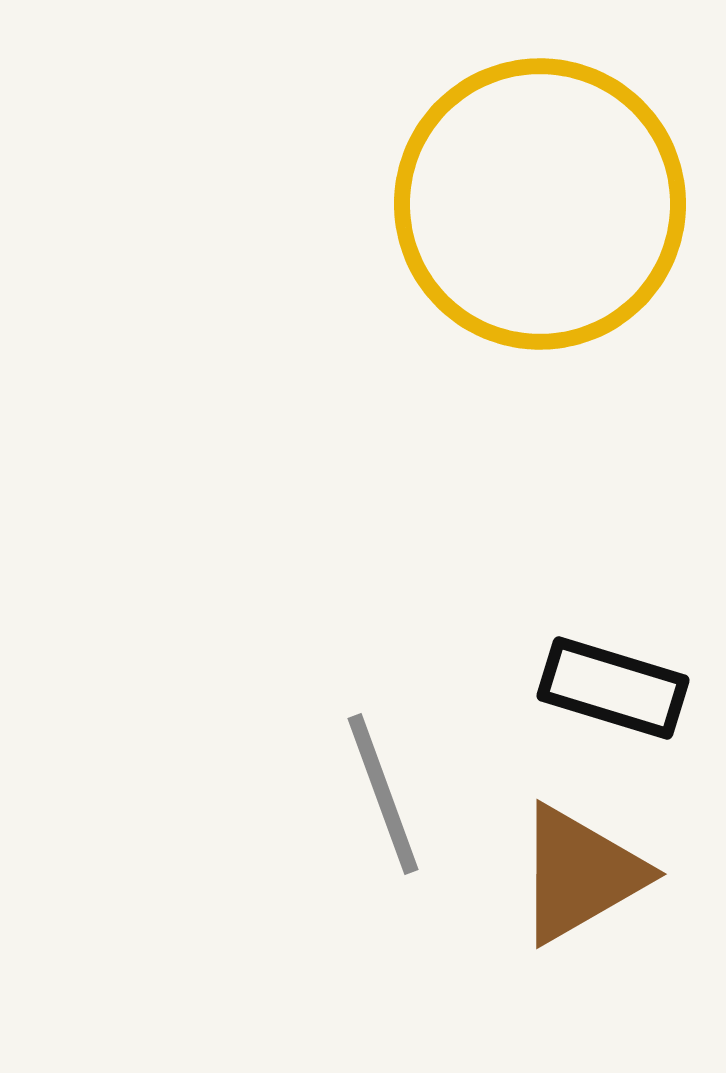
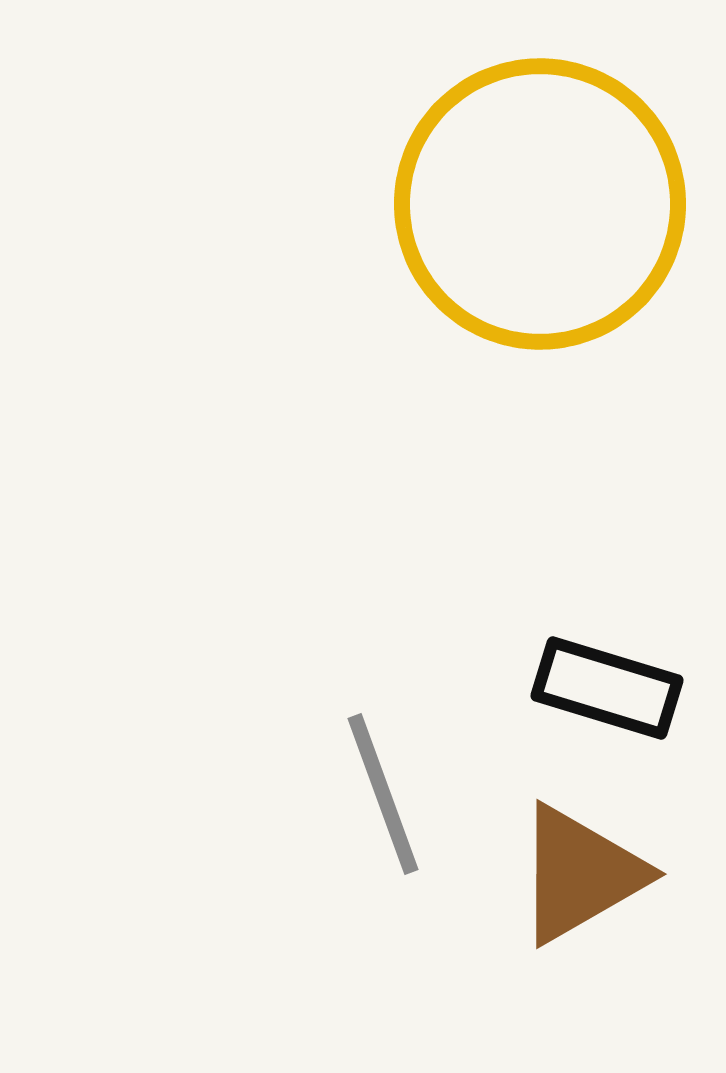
black rectangle: moved 6 px left
